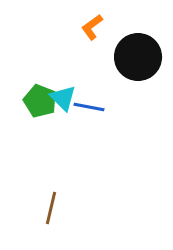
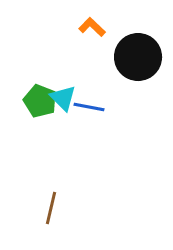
orange L-shape: rotated 80 degrees clockwise
